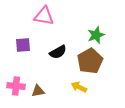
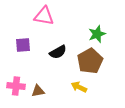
green star: moved 1 px right, 1 px up
